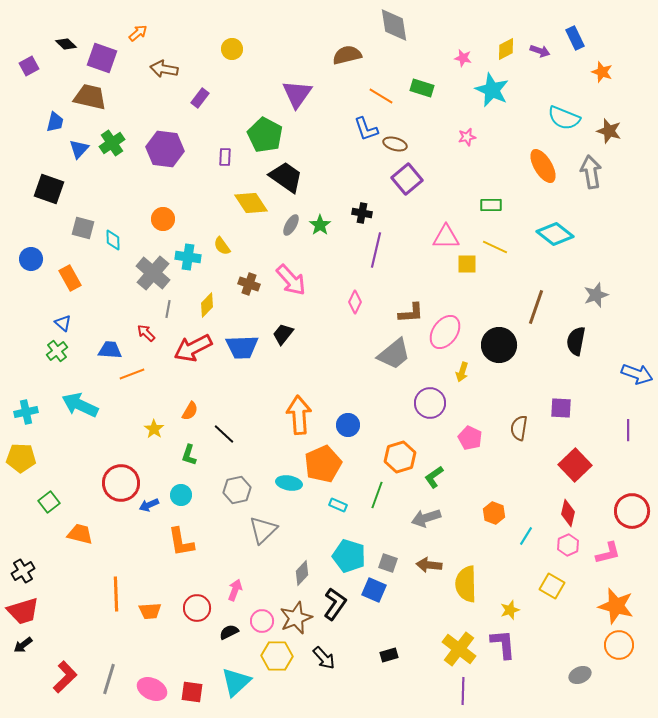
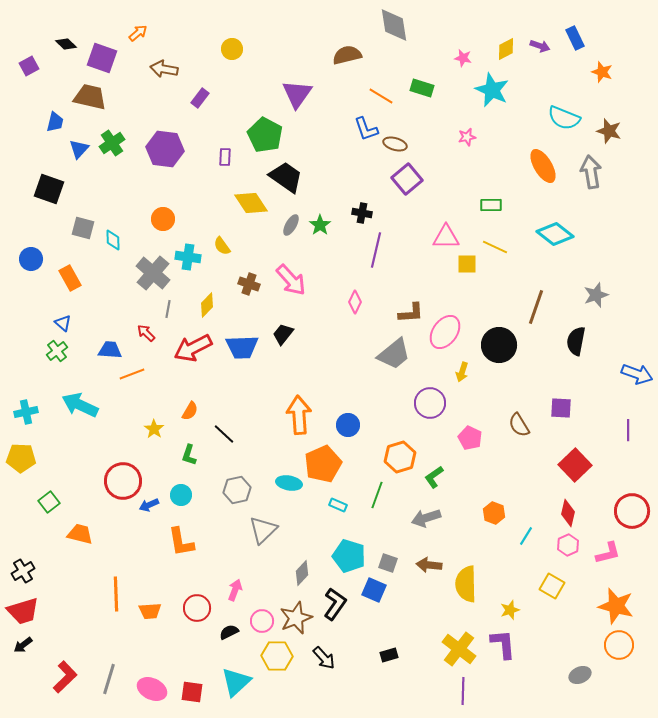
purple arrow at (540, 51): moved 5 px up
brown semicircle at (519, 428): moved 3 px up; rotated 40 degrees counterclockwise
red circle at (121, 483): moved 2 px right, 2 px up
